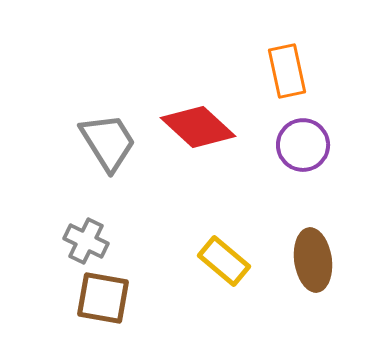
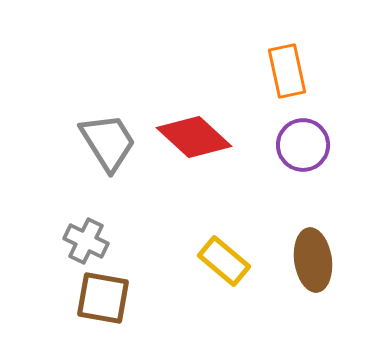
red diamond: moved 4 px left, 10 px down
